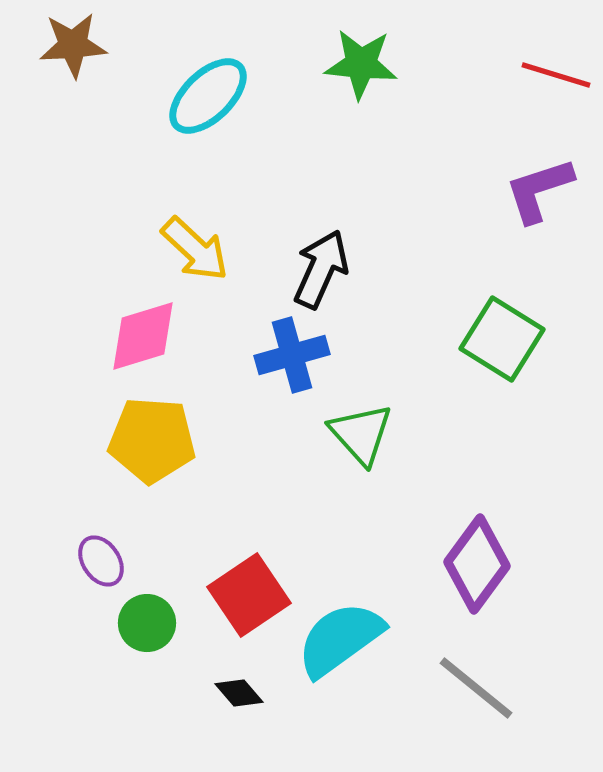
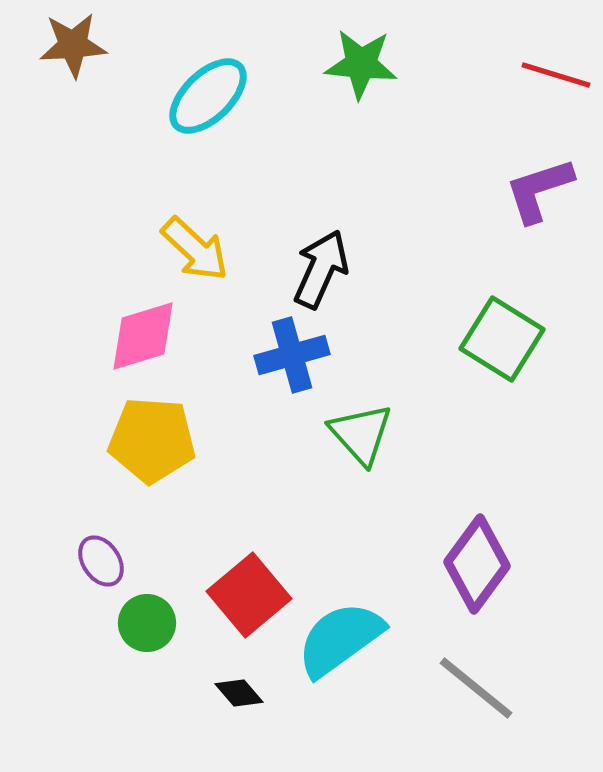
red square: rotated 6 degrees counterclockwise
